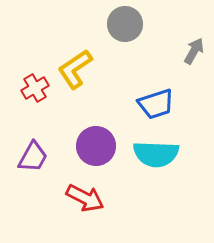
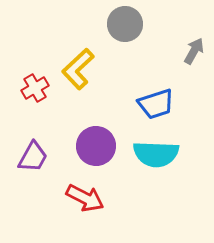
yellow L-shape: moved 3 px right; rotated 9 degrees counterclockwise
